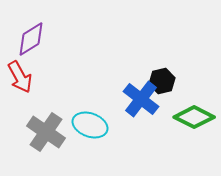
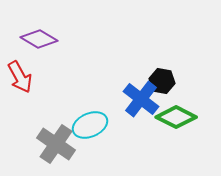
purple diamond: moved 8 px right; rotated 63 degrees clockwise
black hexagon: rotated 25 degrees clockwise
green diamond: moved 18 px left
cyan ellipse: rotated 44 degrees counterclockwise
gray cross: moved 10 px right, 12 px down
